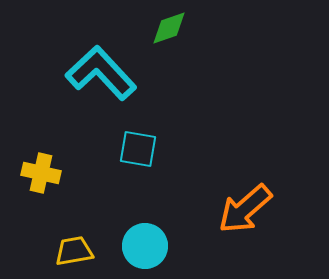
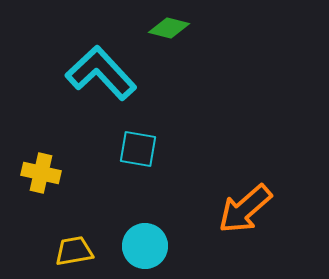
green diamond: rotated 33 degrees clockwise
